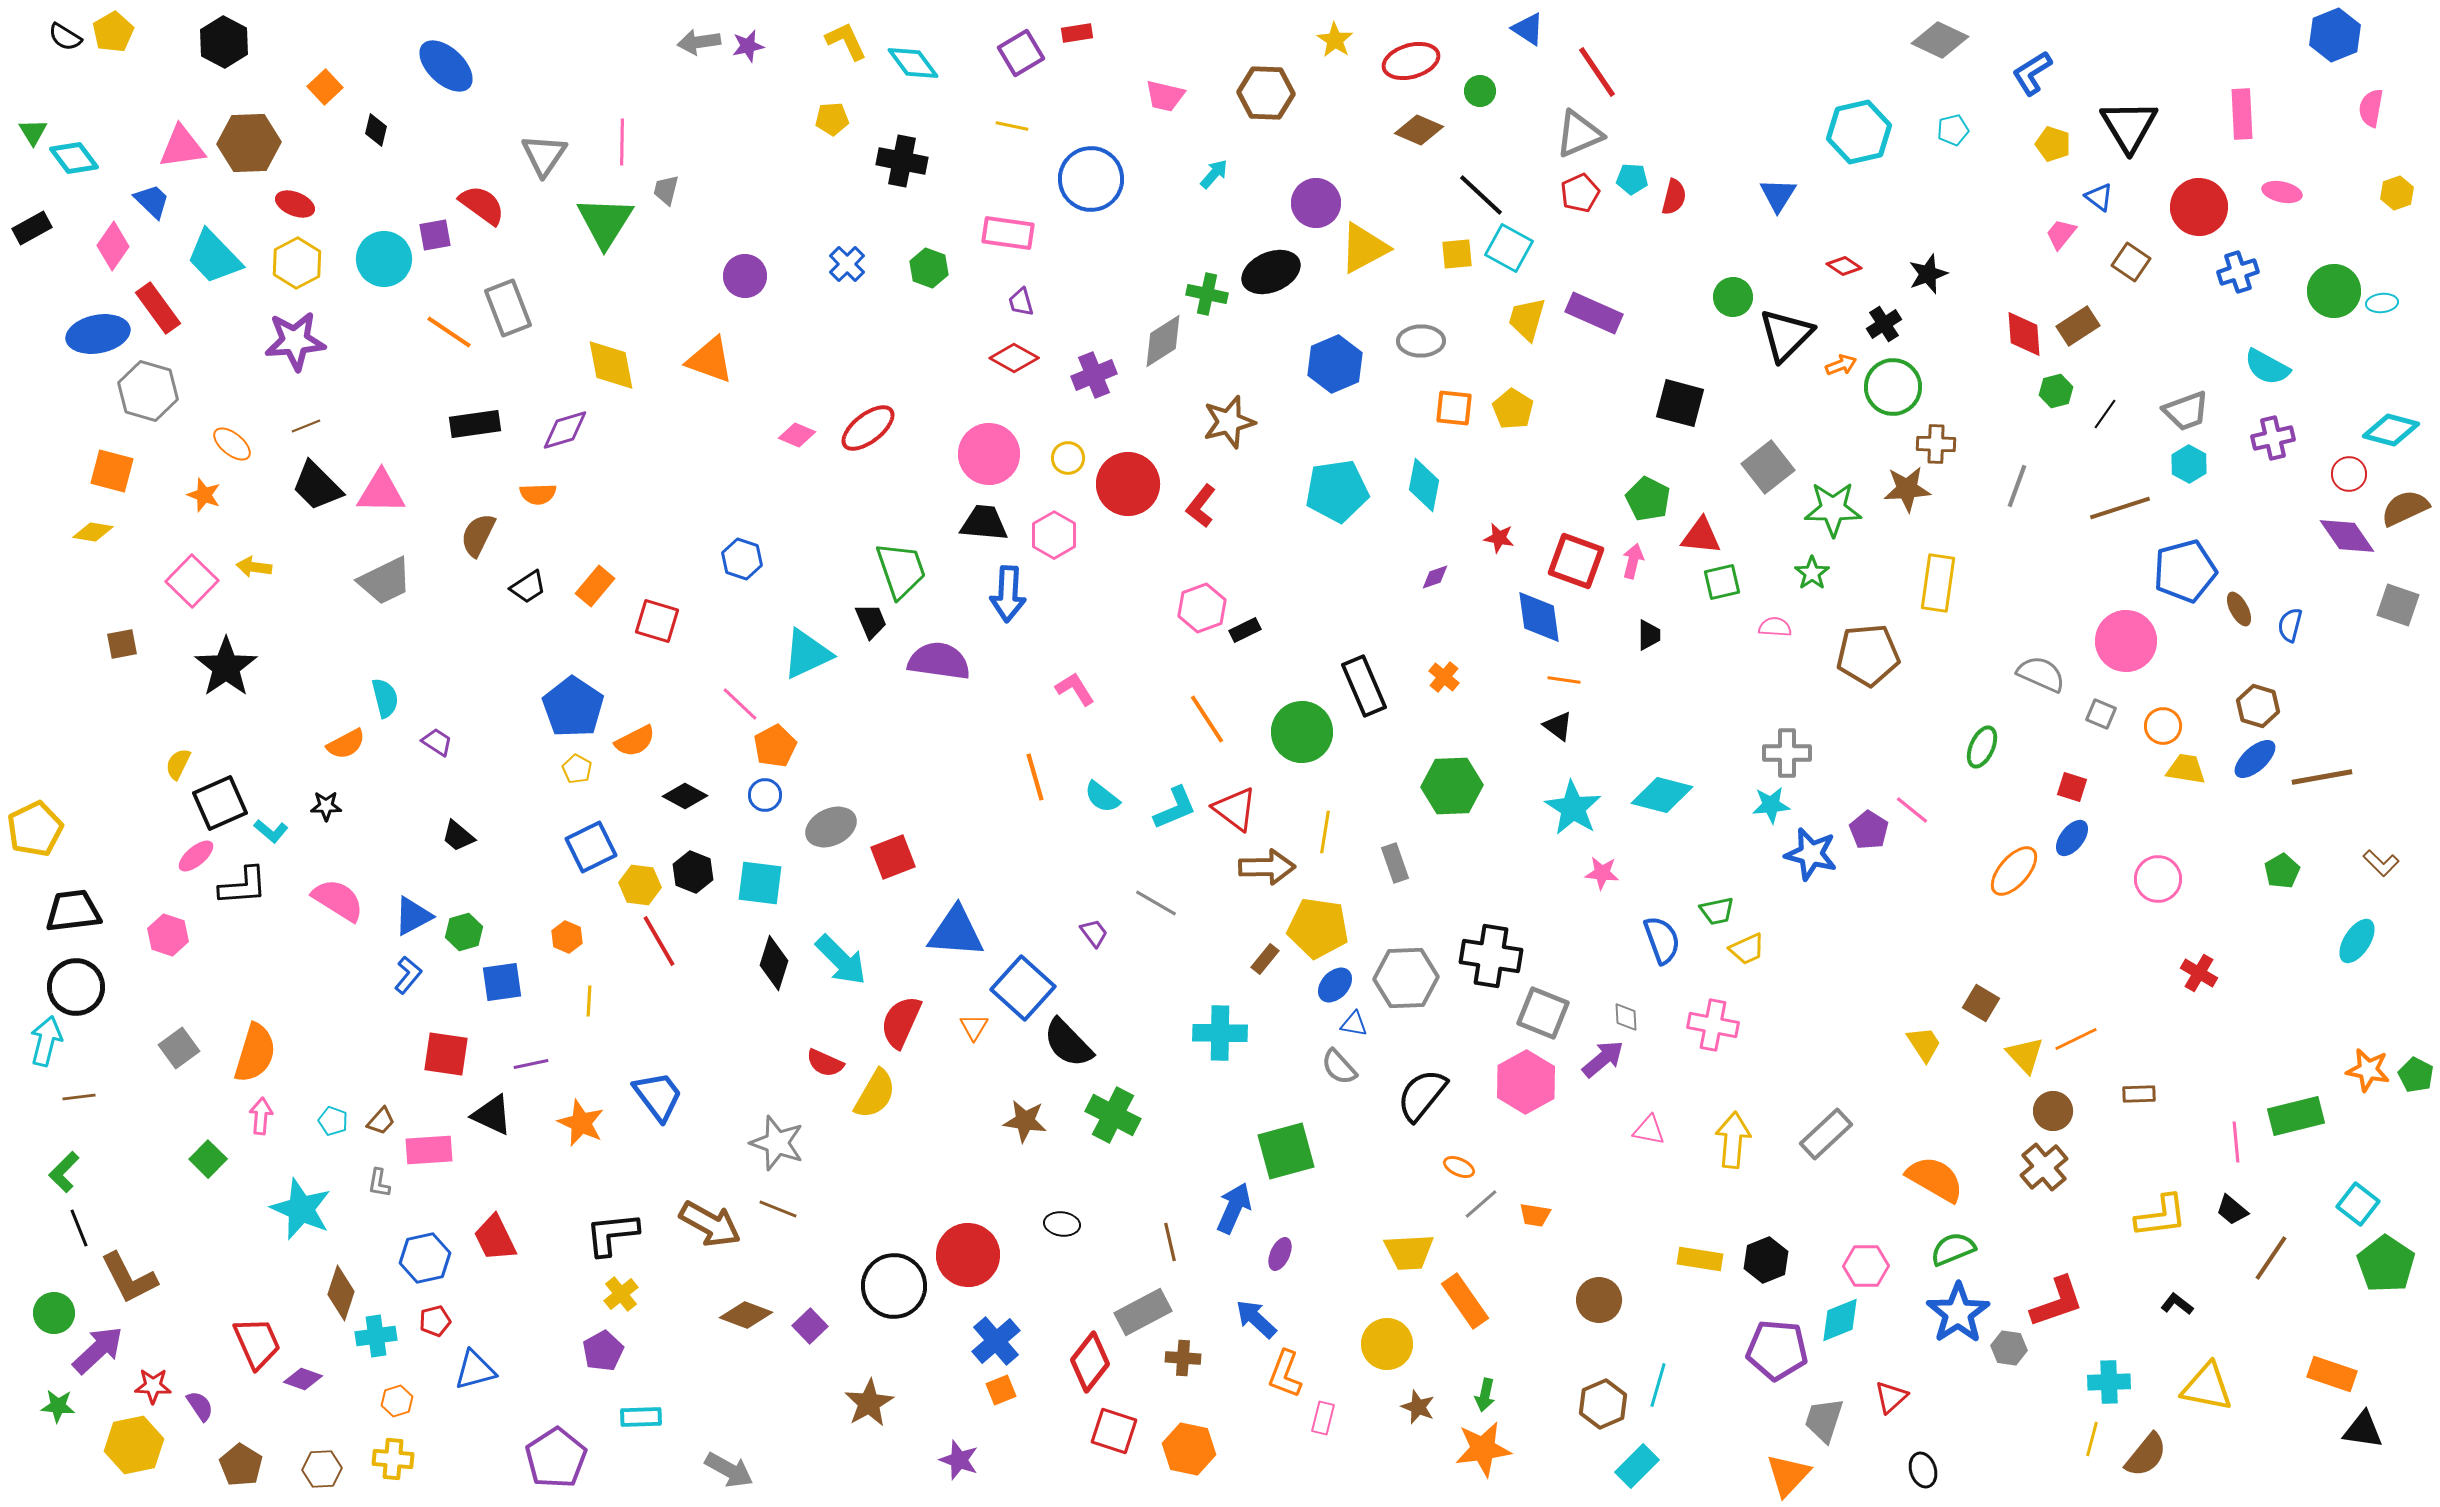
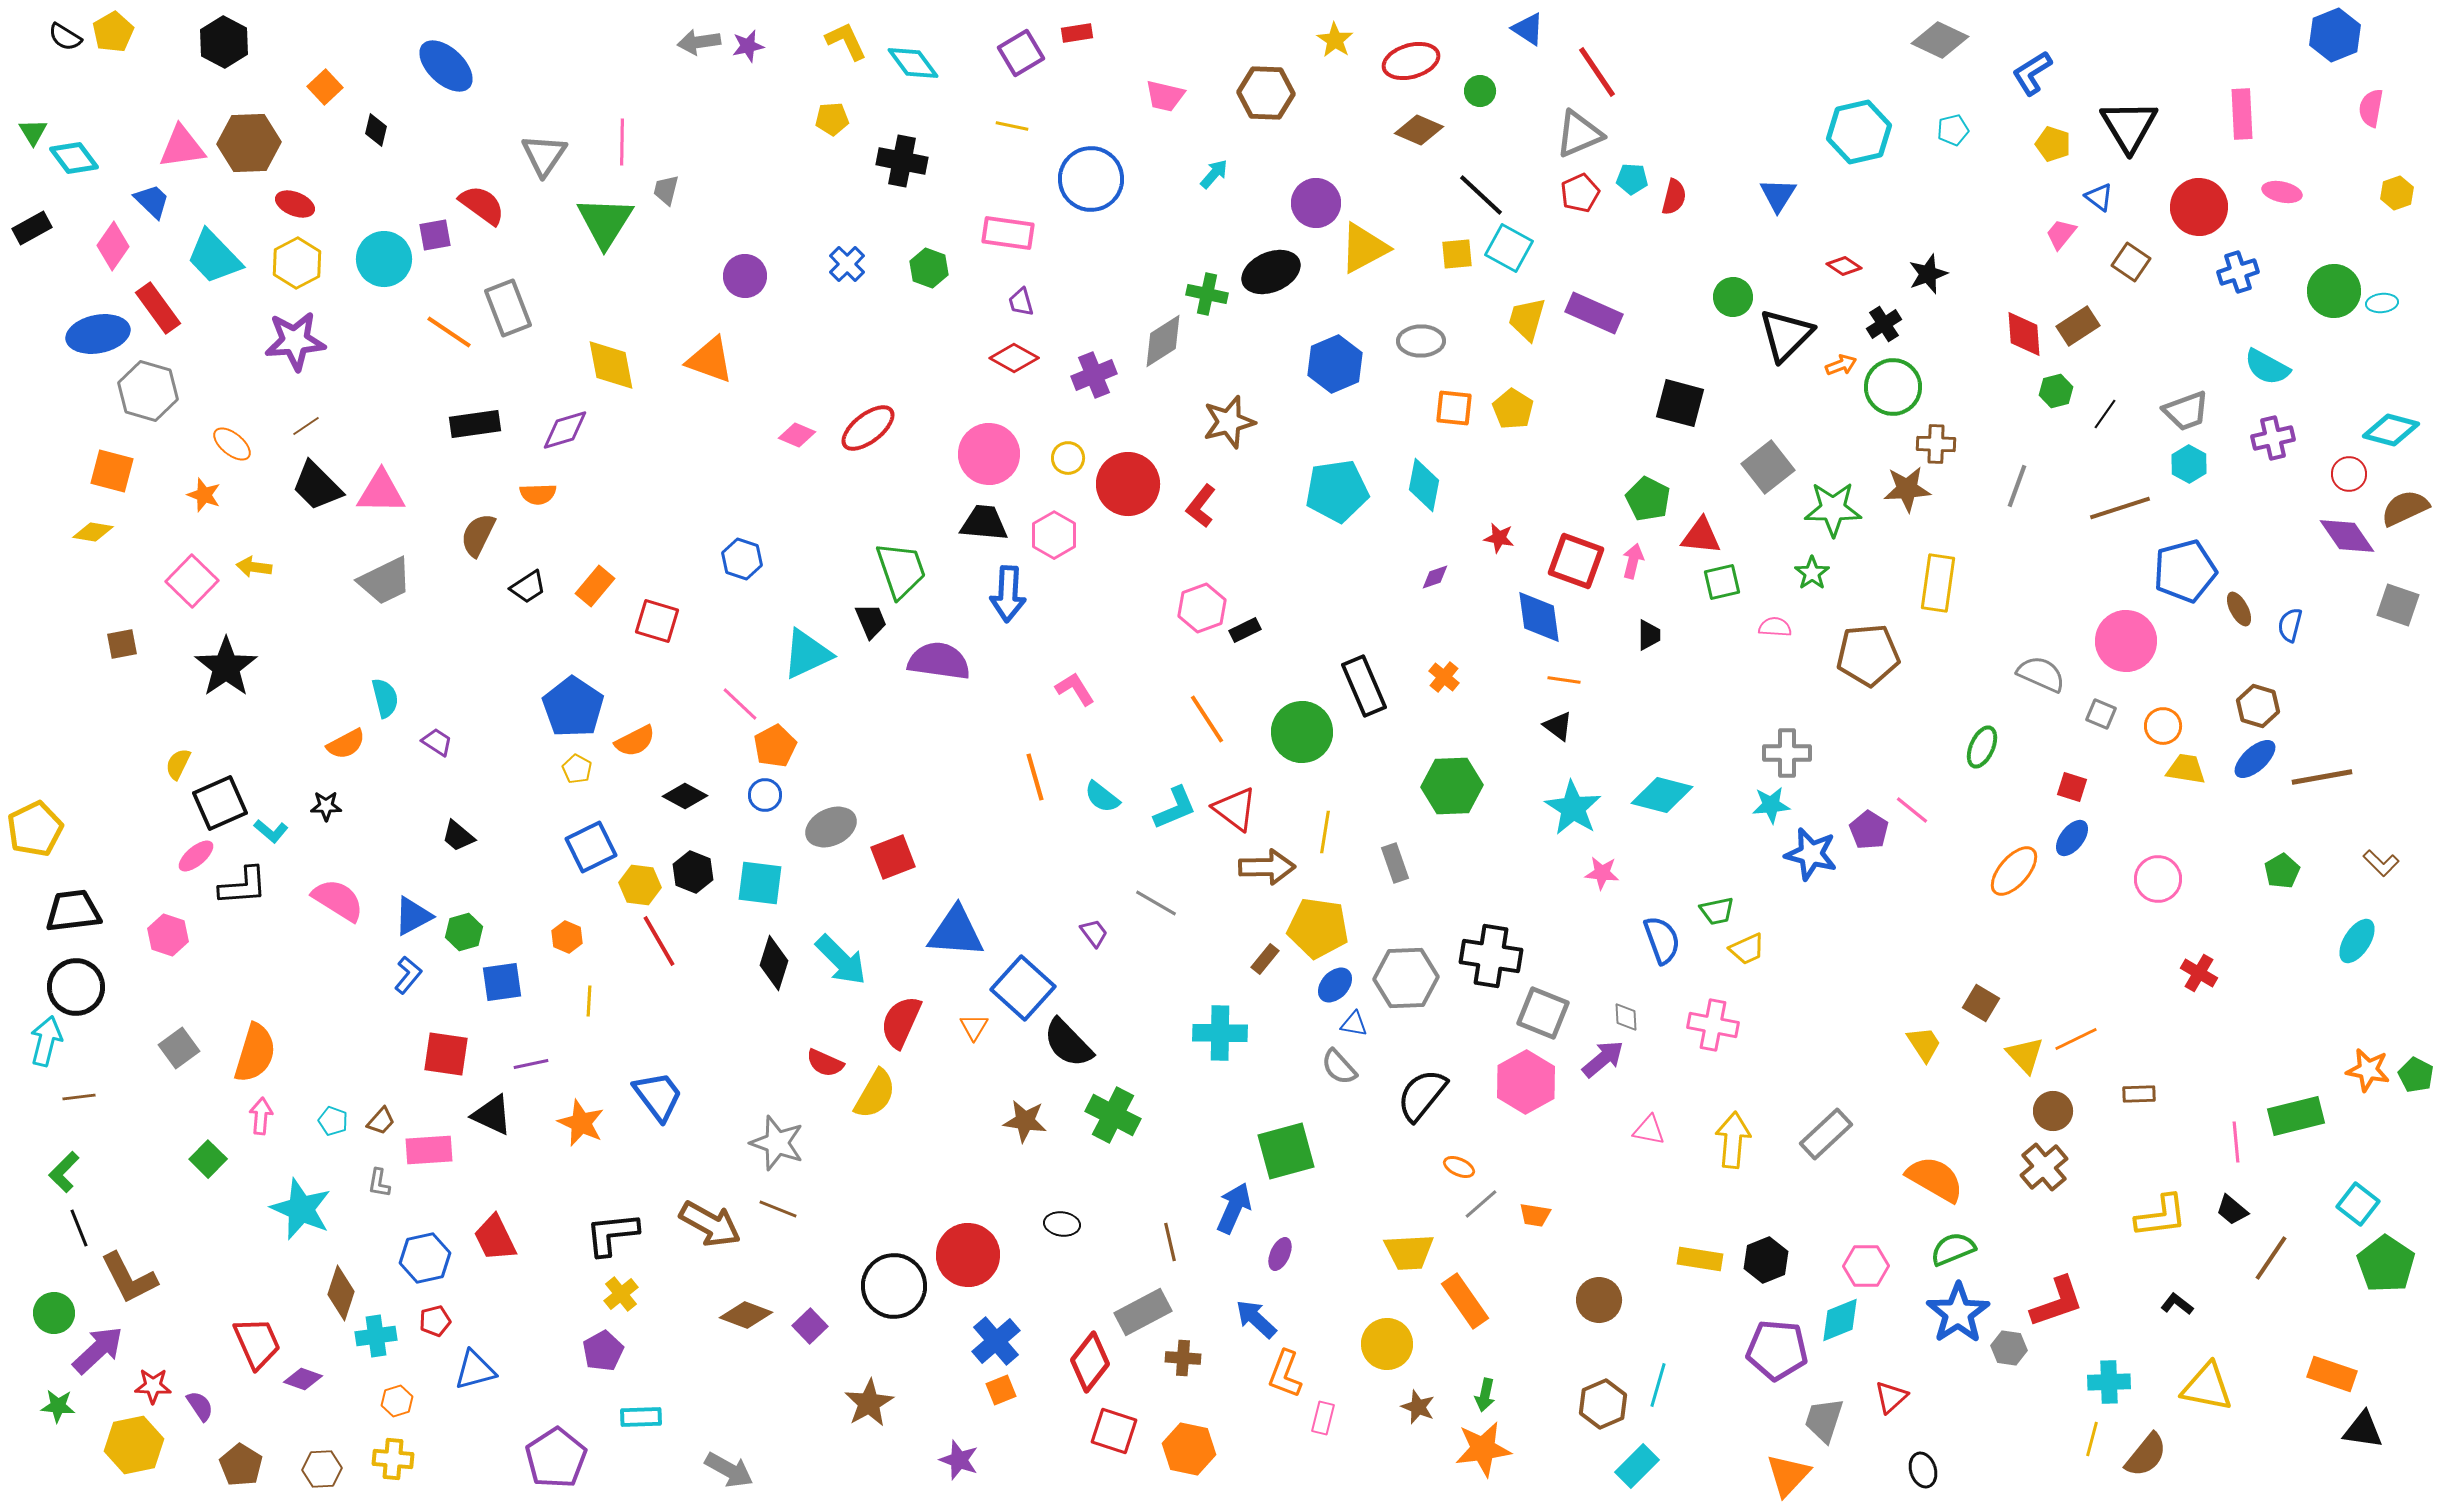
brown line at (306, 426): rotated 12 degrees counterclockwise
